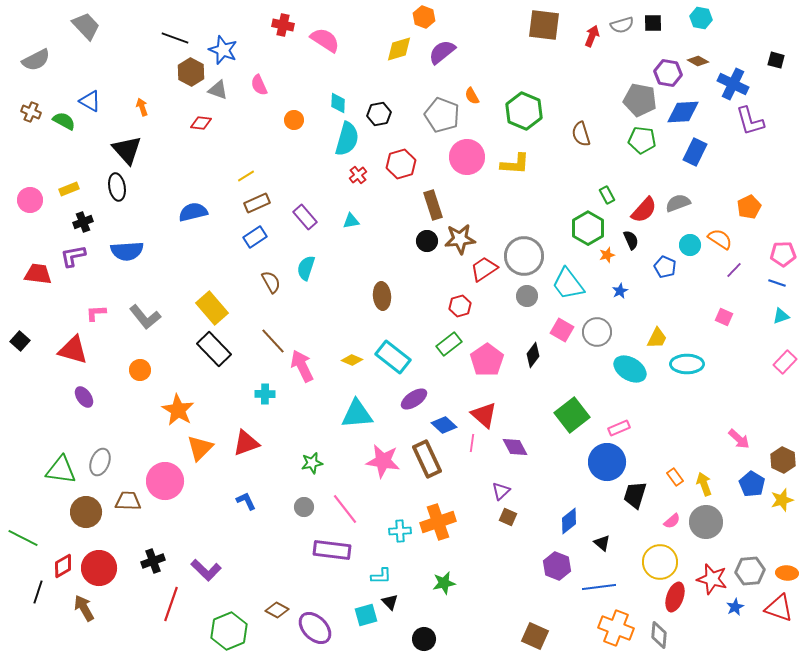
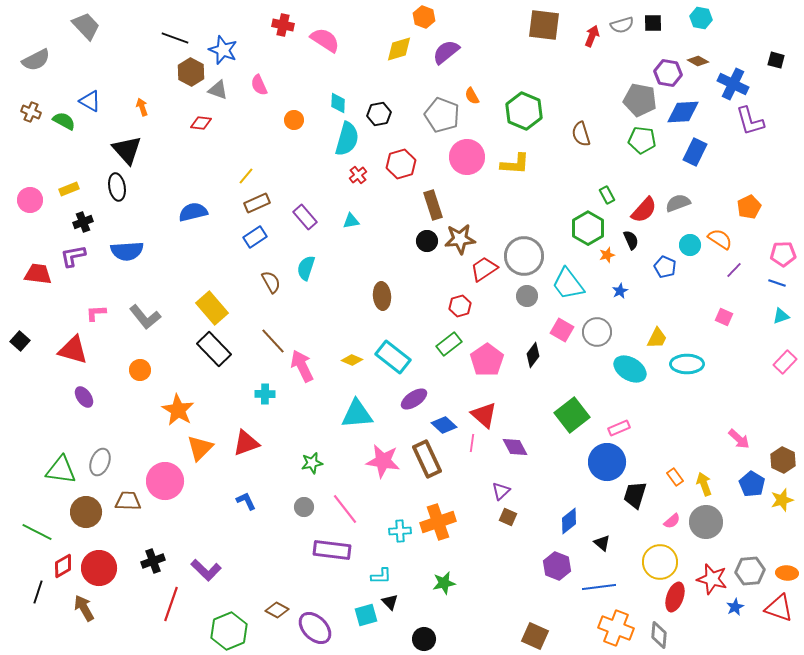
purple semicircle at (442, 52): moved 4 px right
yellow line at (246, 176): rotated 18 degrees counterclockwise
green line at (23, 538): moved 14 px right, 6 px up
